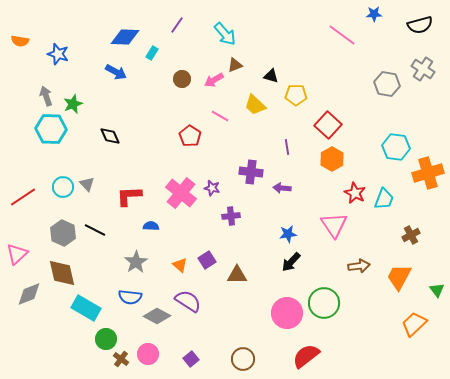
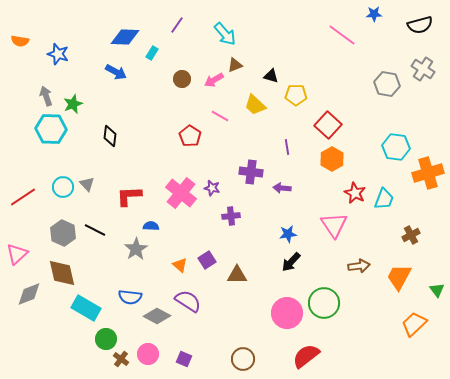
black diamond at (110, 136): rotated 30 degrees clockwise
gray star at (136, 262): moved 13 px up
purple square at (191, 359): moved 7 px left; rotated 28 degrees counterclockwise
